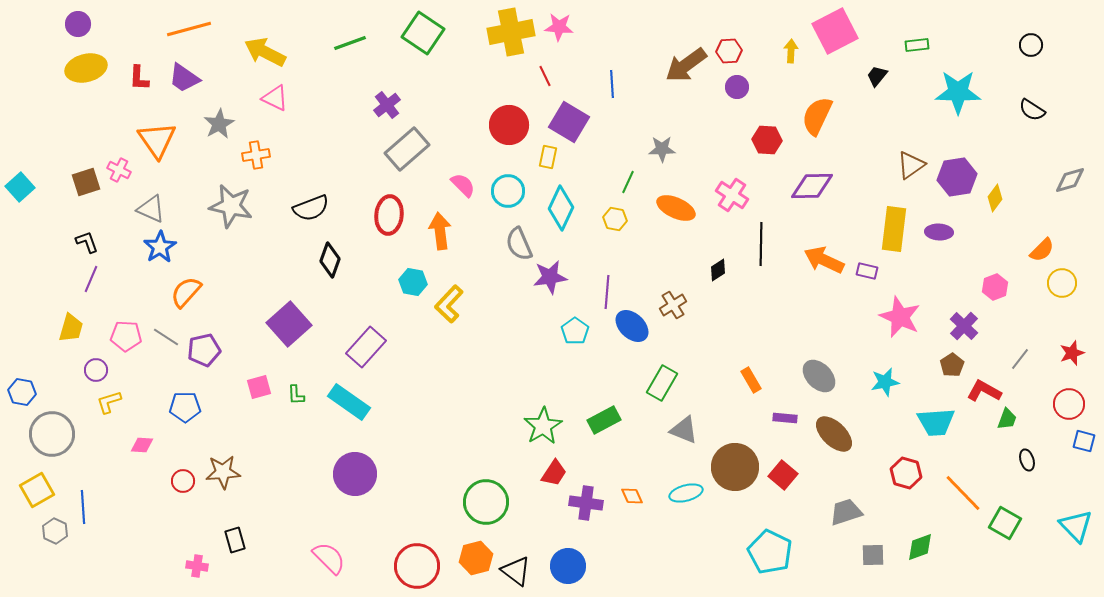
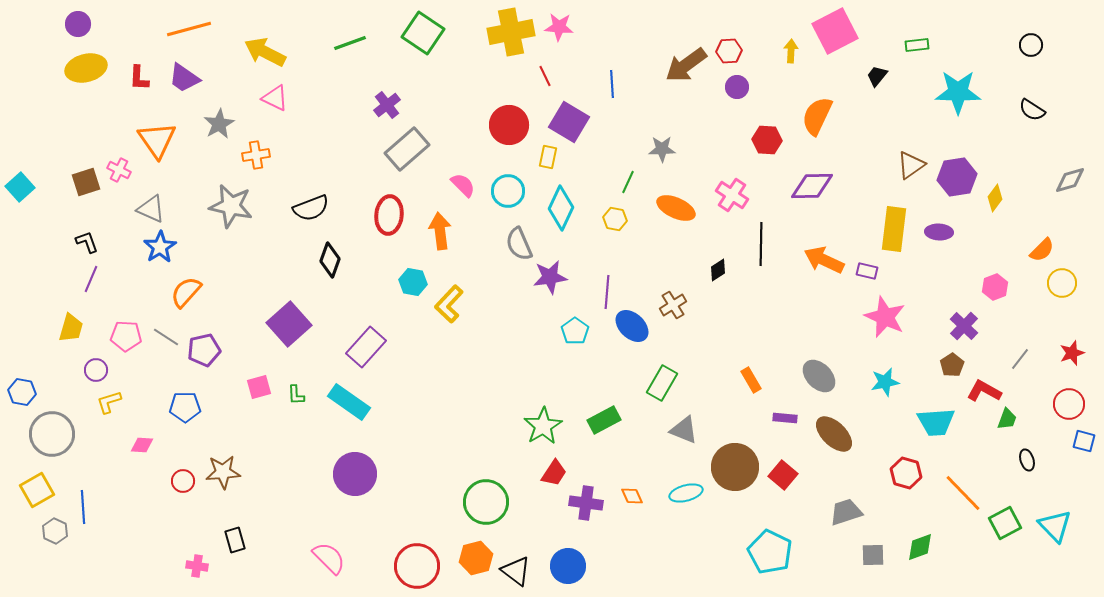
pink star at (900, 317): moved 15 px left
green square at (1005, 523): rotated 32 degrees clockwise
cyan triangle at (1076, 526): moved 21 px left
